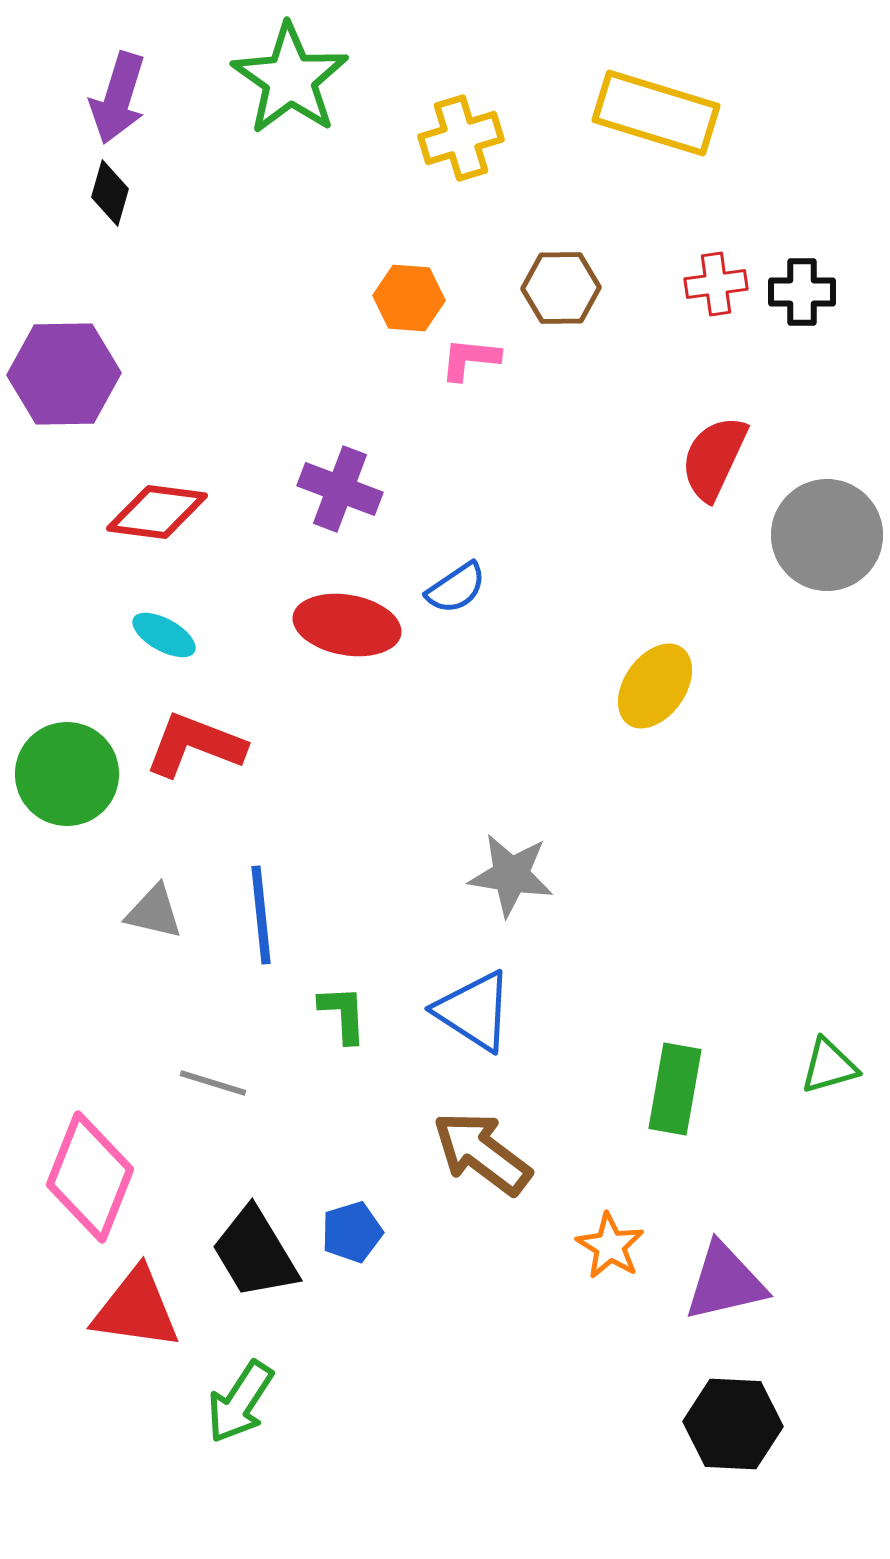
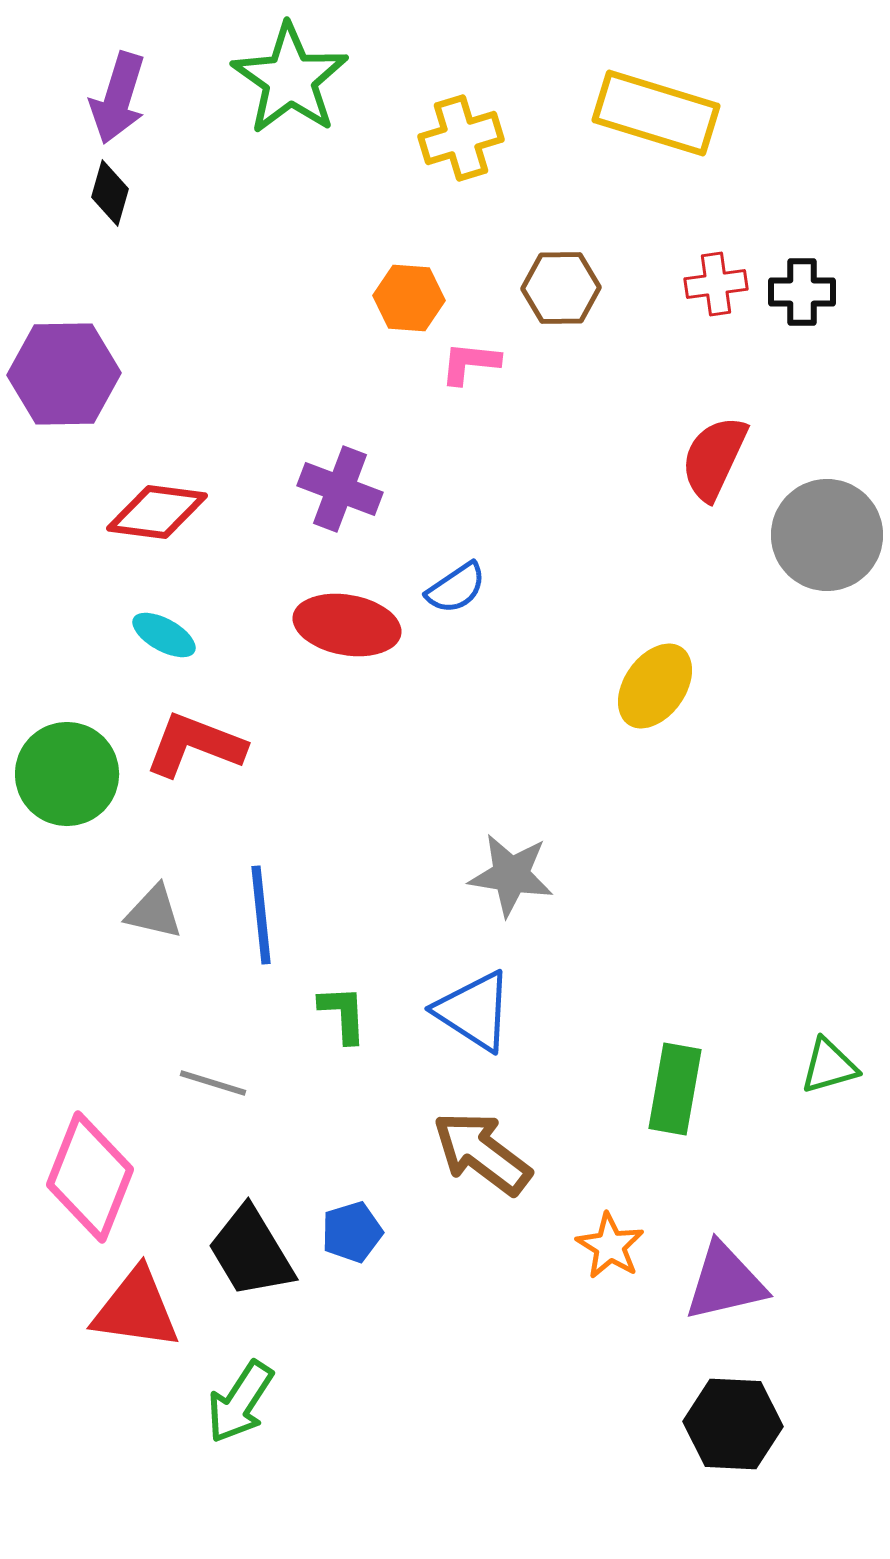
pink L-shape: moved 4 px down
black trapezoid: moved 4 px left, 1 px up
